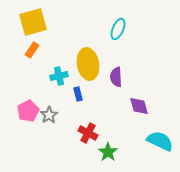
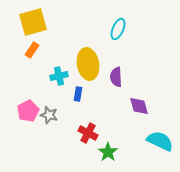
blue rectangle: rotated 24 degrees clockwise
gray star: rotated 24 degrees counterclockwise
